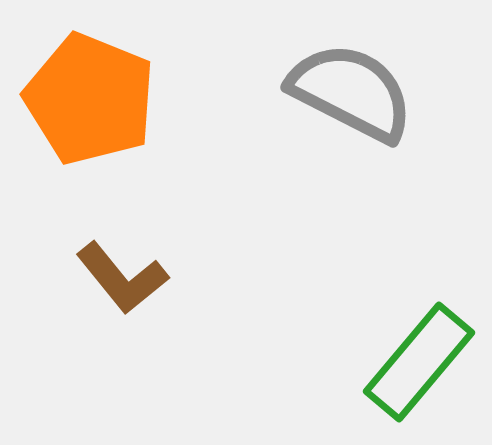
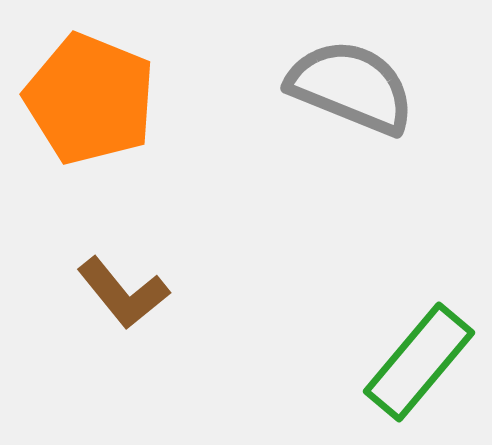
gray semicircle: moved 5 px up; rotated 5 degrees counterclockwise
brown L-shape: moved 1 px right, 15 px down
